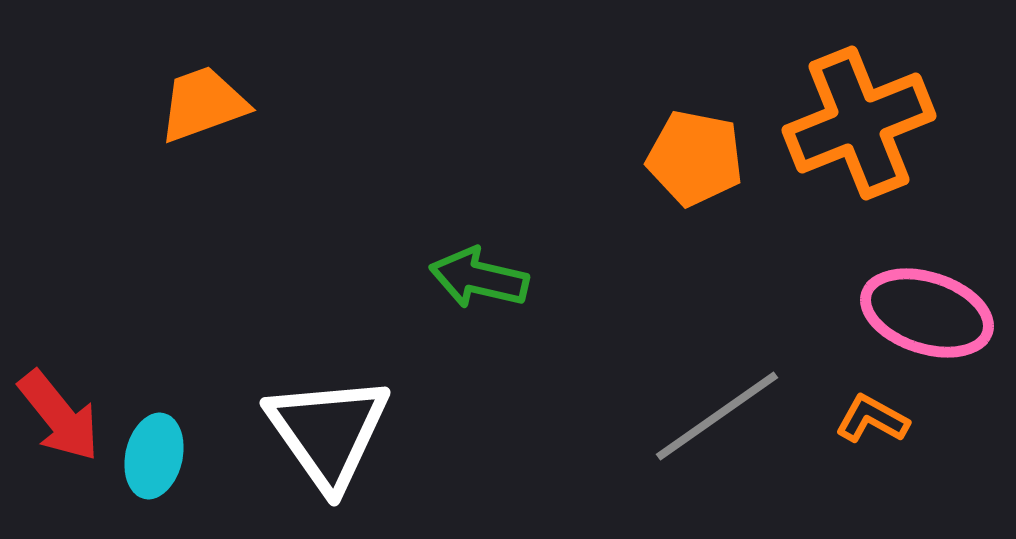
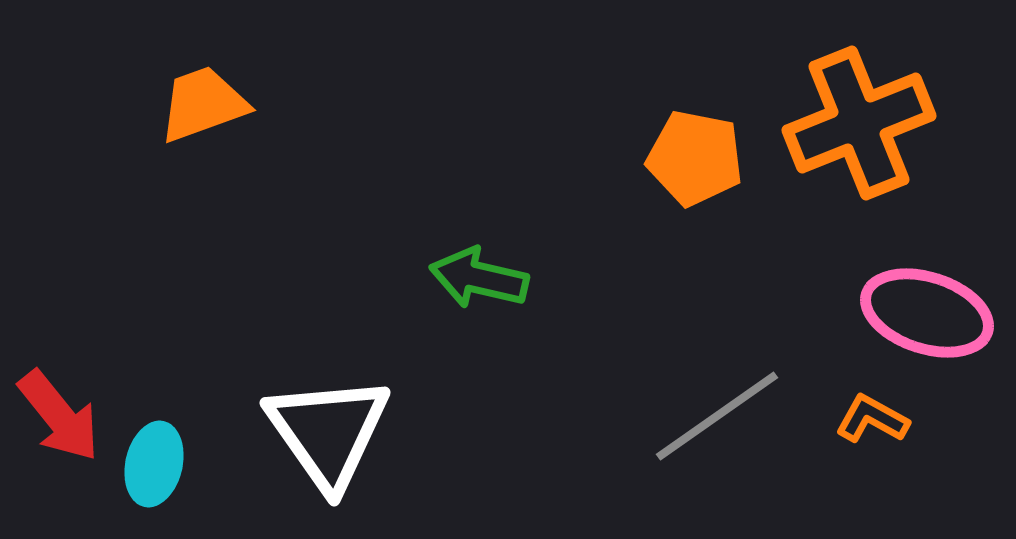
cyan ellipse: moved 8 px down
